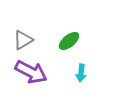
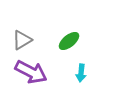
gray triangle: moved 1 px left
